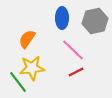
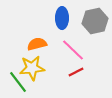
orange semicircle: moved 10 px right, 5 px down; rotated 42 degrees clockwise
